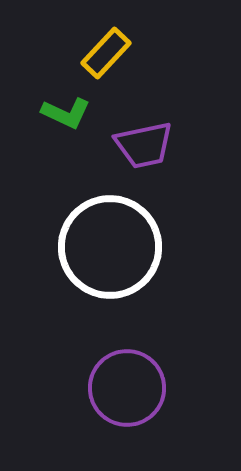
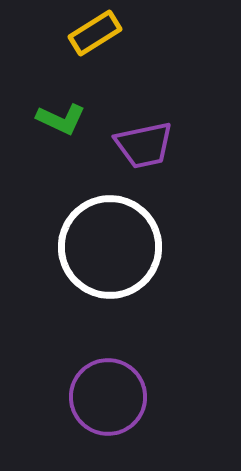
yellow rectangle: moved 11 px left, 20 px up; rotated 15 degrees clockwise
green L-shape: moved 5 px left, 6 px down
purple circle: moved 19 px left, 9 px down
